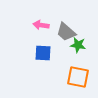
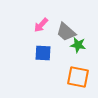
pink arrow: rotated 56 degrees counterclockwise
